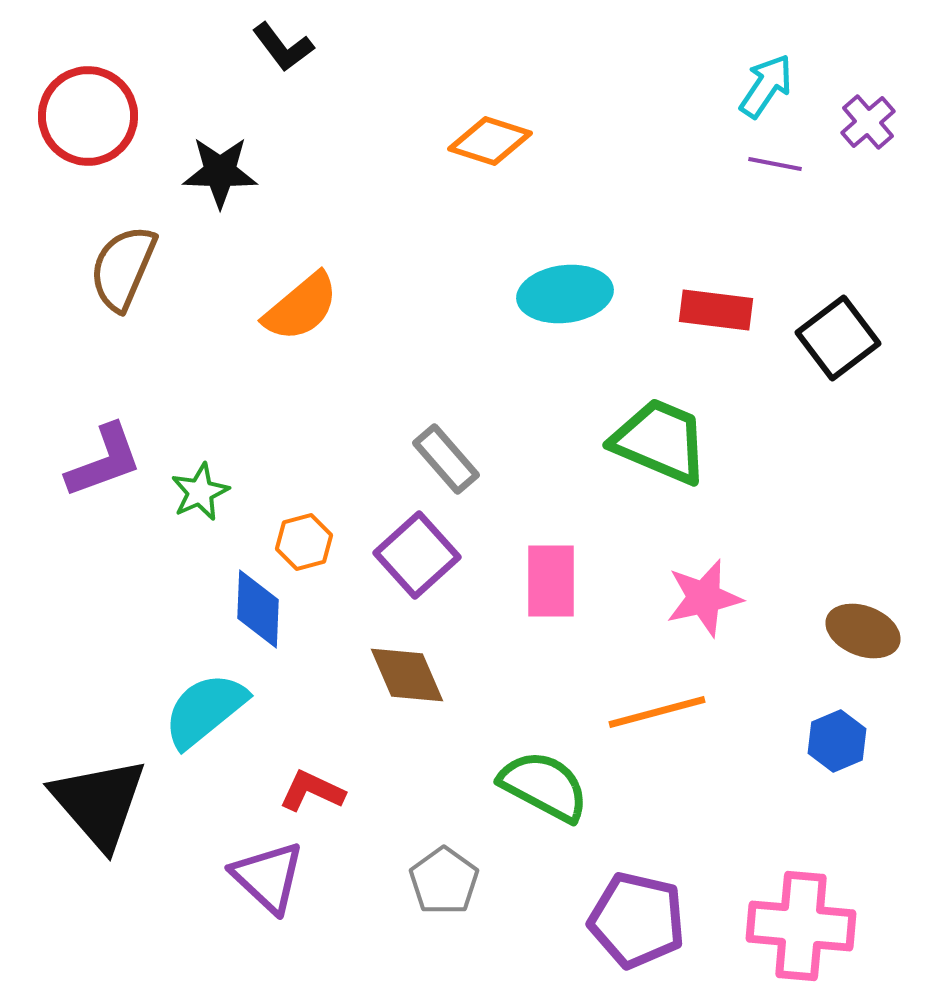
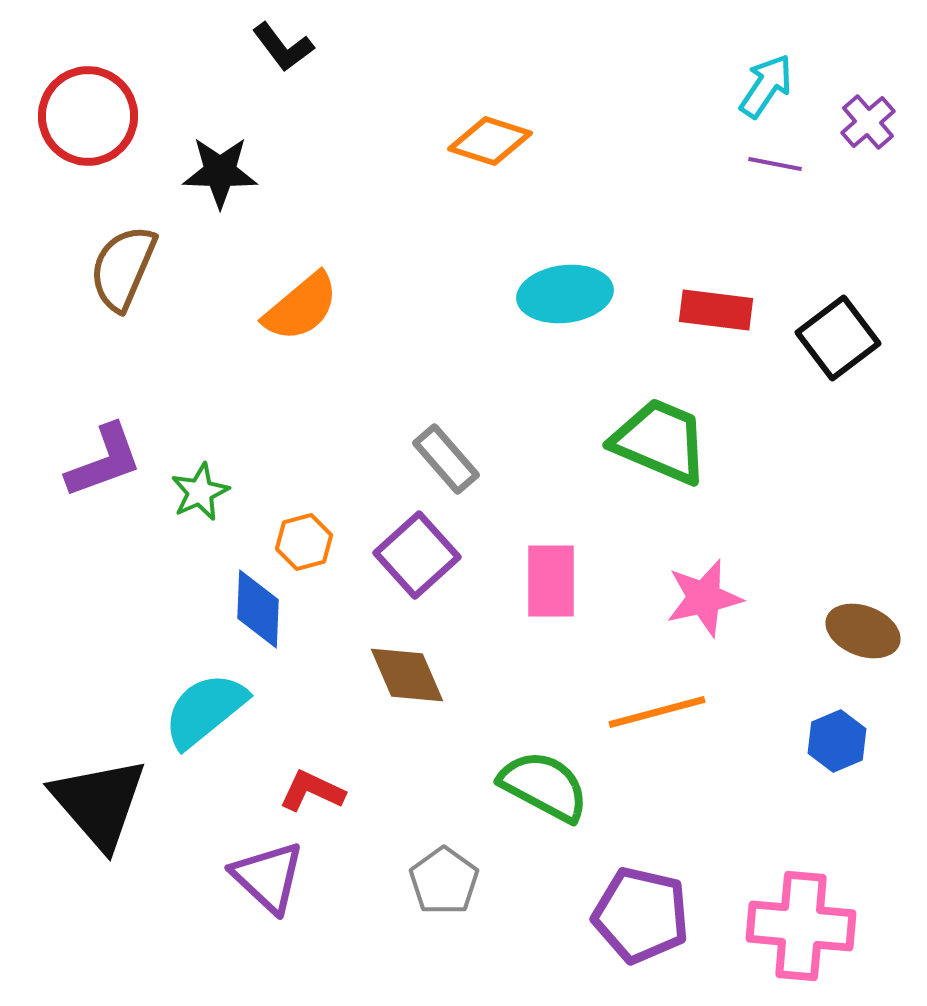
purple pentagon: moved 4 px right, 5 px up
